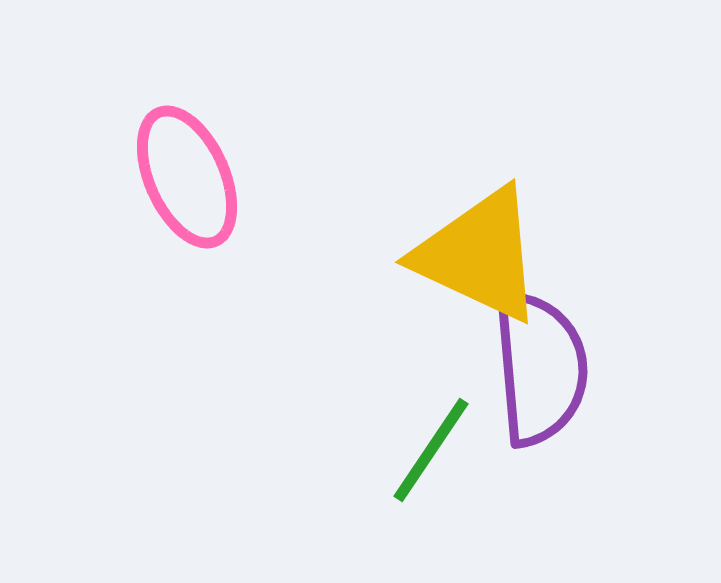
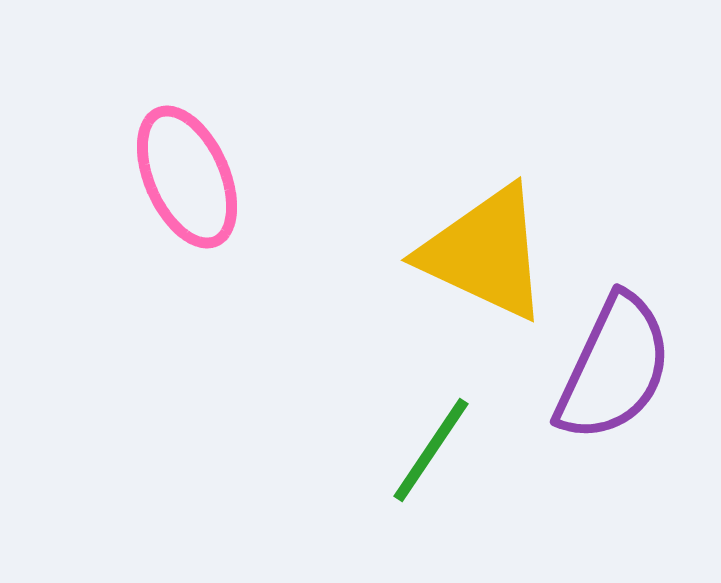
yellow triangle: moved 6 px right, 2 px up
purple semicircle: moved 74 px right; rotated 30 degrees clockwise
